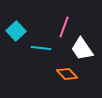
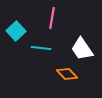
pink line: moved 12 px left, 9 px up; rotated 10 degrees counterclockwise
